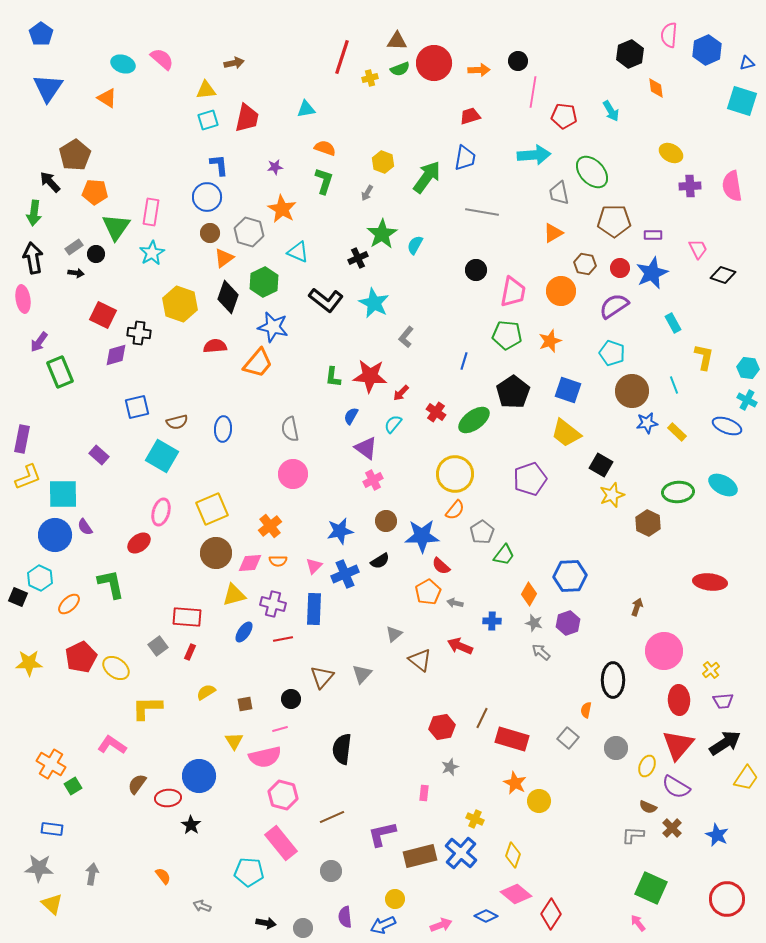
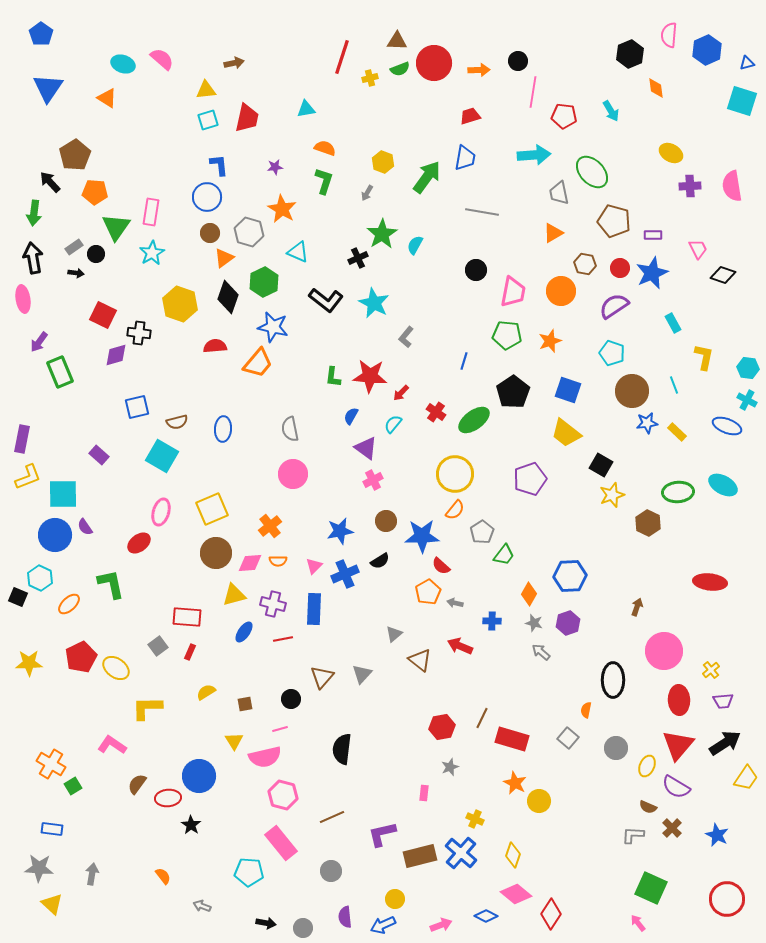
brown pentagon at (614, 221): rotated 16 degrees clockwise
